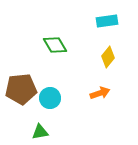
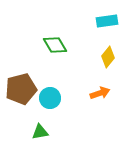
brown pentagon: rotated 8 degrees counterclockwise
